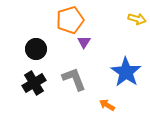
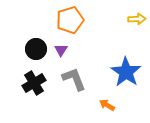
yellow arrow: rotated 18 degrees counterclockwise
purple triangle: moved 23 px left, 8 px down
